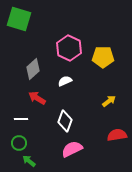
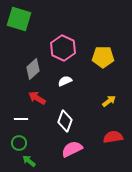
pink hexagon: moved 6 px left
red semicircle: moved 4 px left, 2 px down
